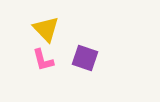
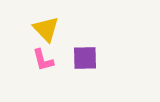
purple square: rotated 20 degrees counterclockwise
